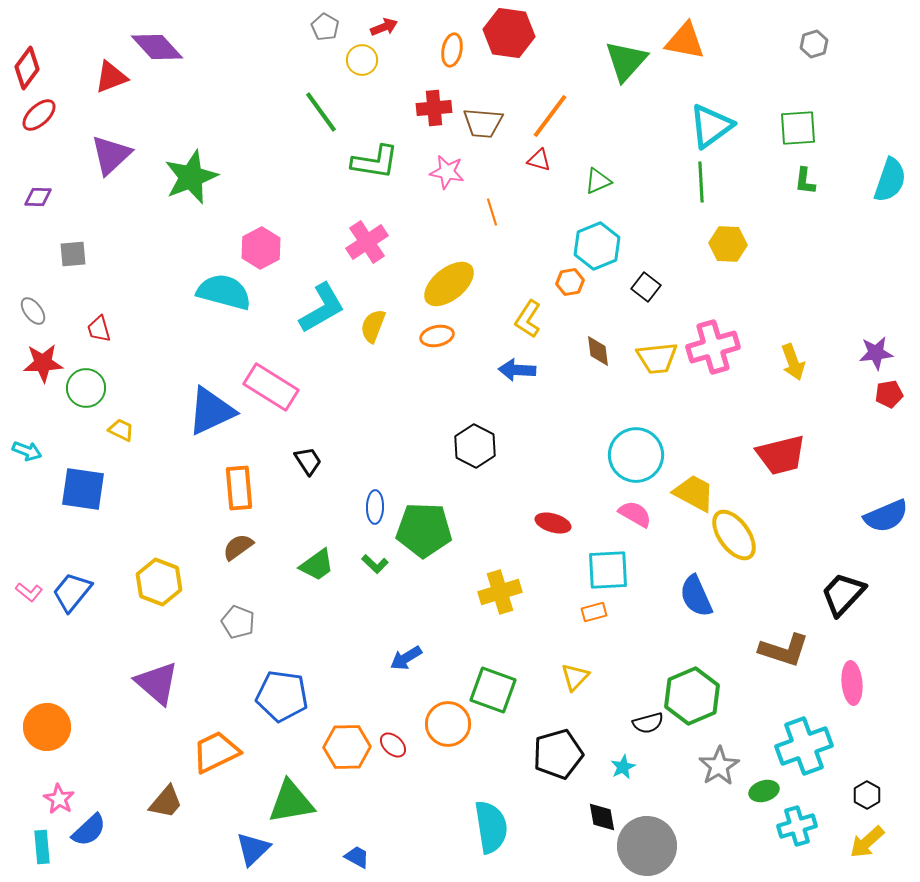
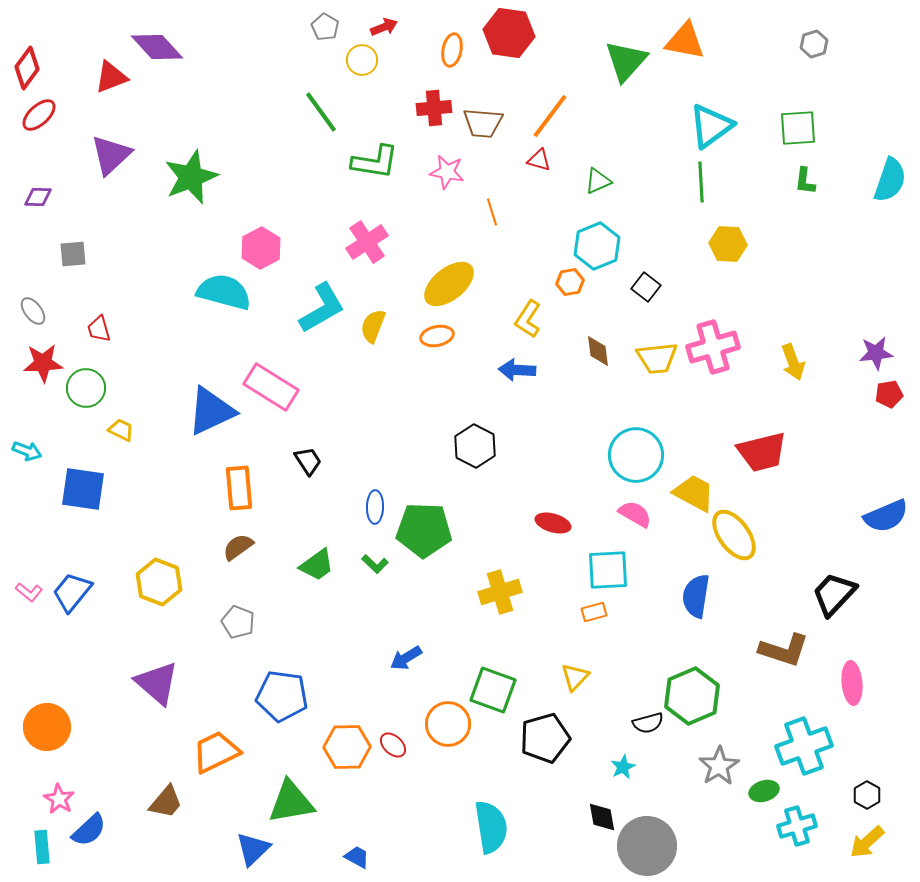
red trapezoid at (781, 455): moved 19 px left, 3 px up
black trapezoid at (843, 594): moved 9 px left
blue semicircle at (696, 596): rotated 33 degrees clockwise
black pentagon at (558, 754): moved 13 px left, 16 px up
